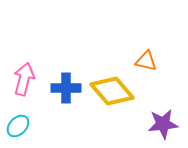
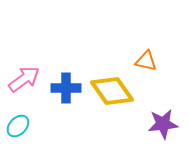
pink arrow: rotated 40 degrees clockwise
yellow diamond: rotated 6 degrees clockwise
